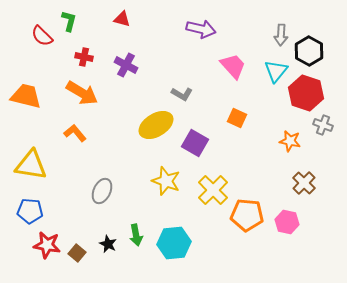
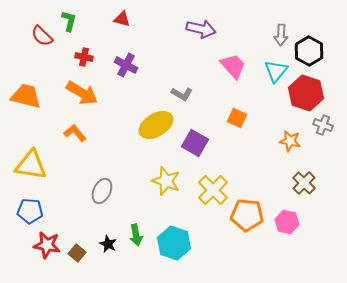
cyan hexagon: rotated 24 degrees clockwise
